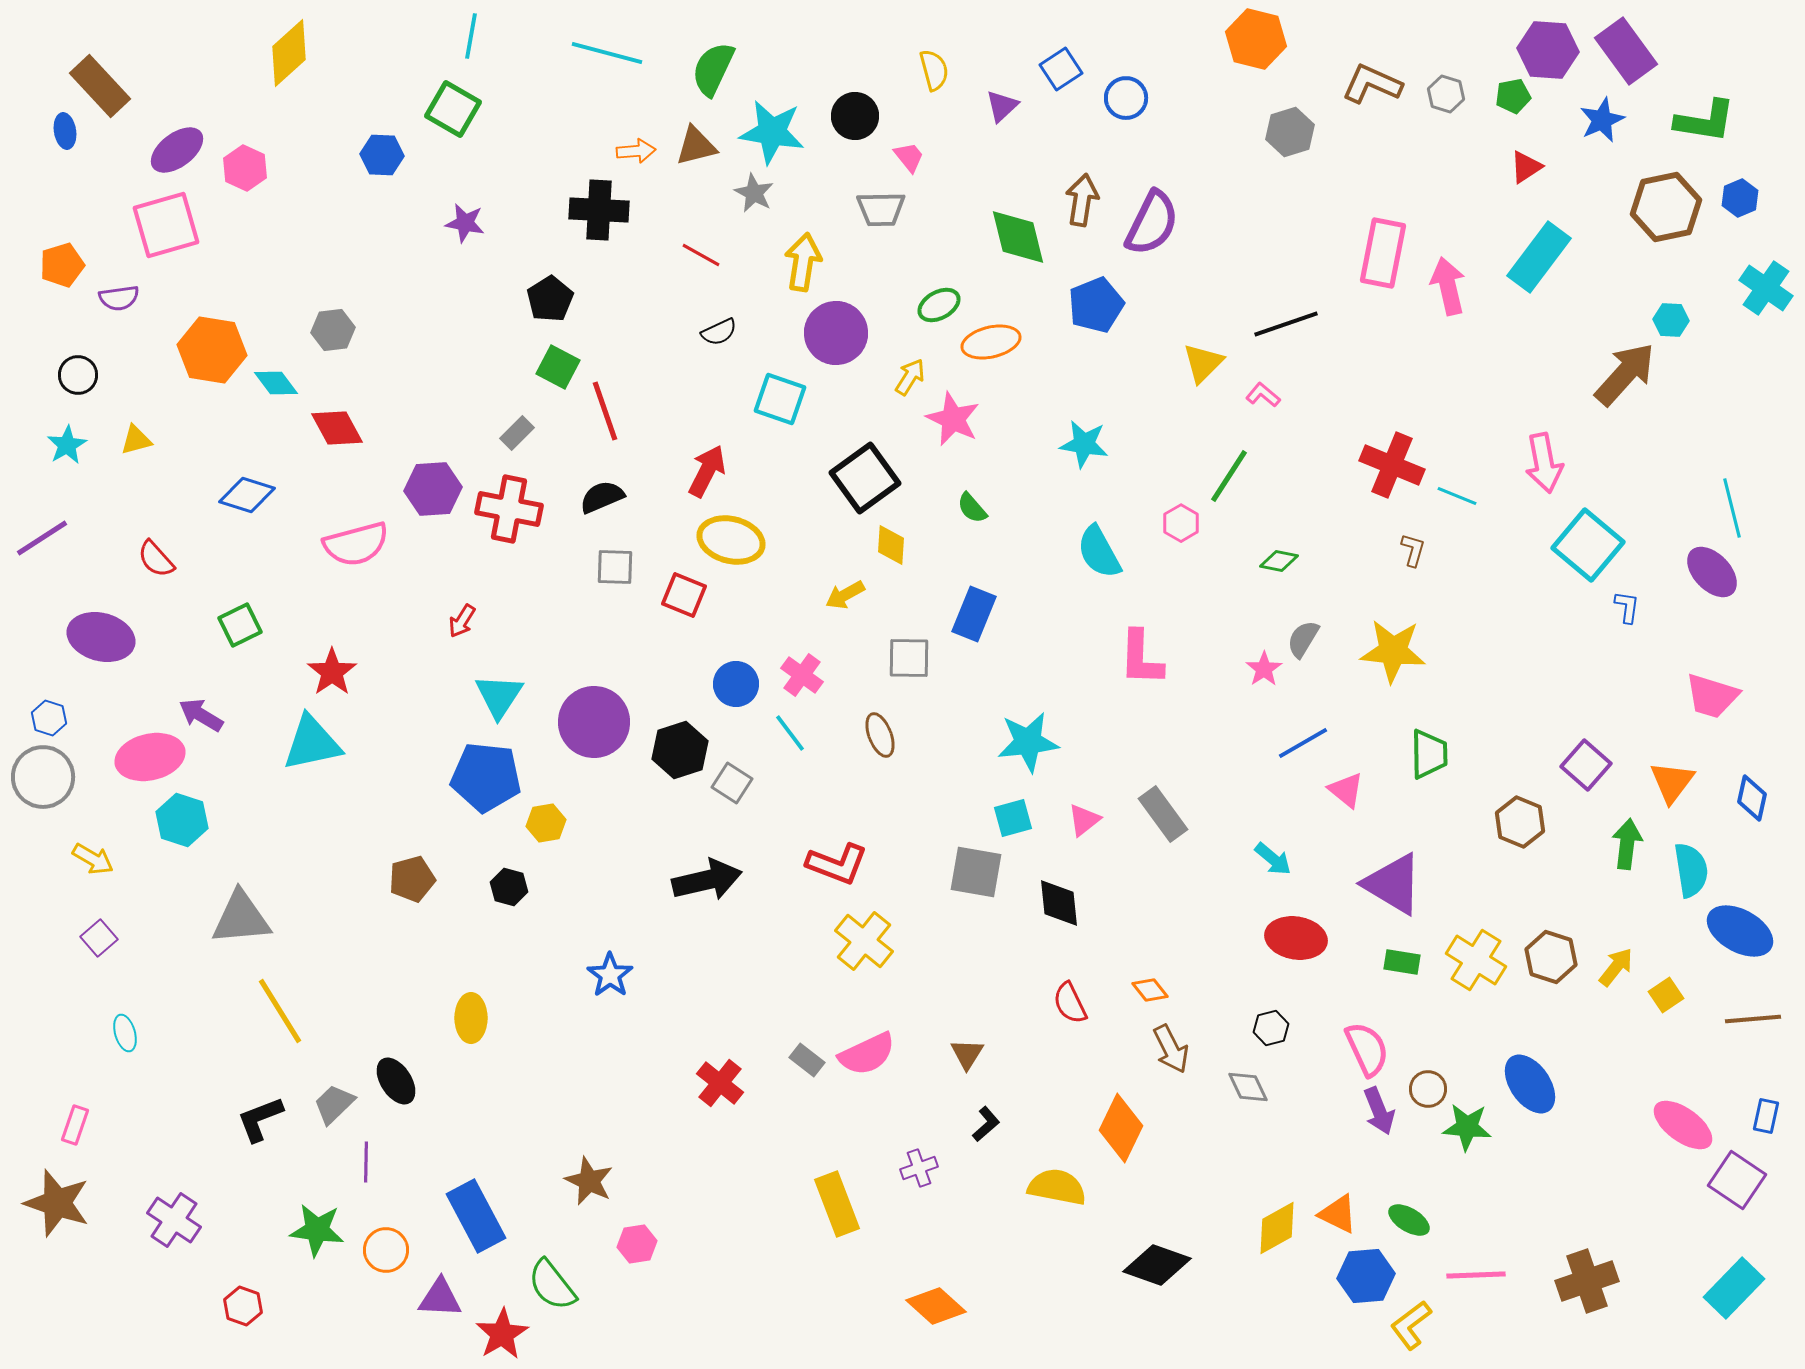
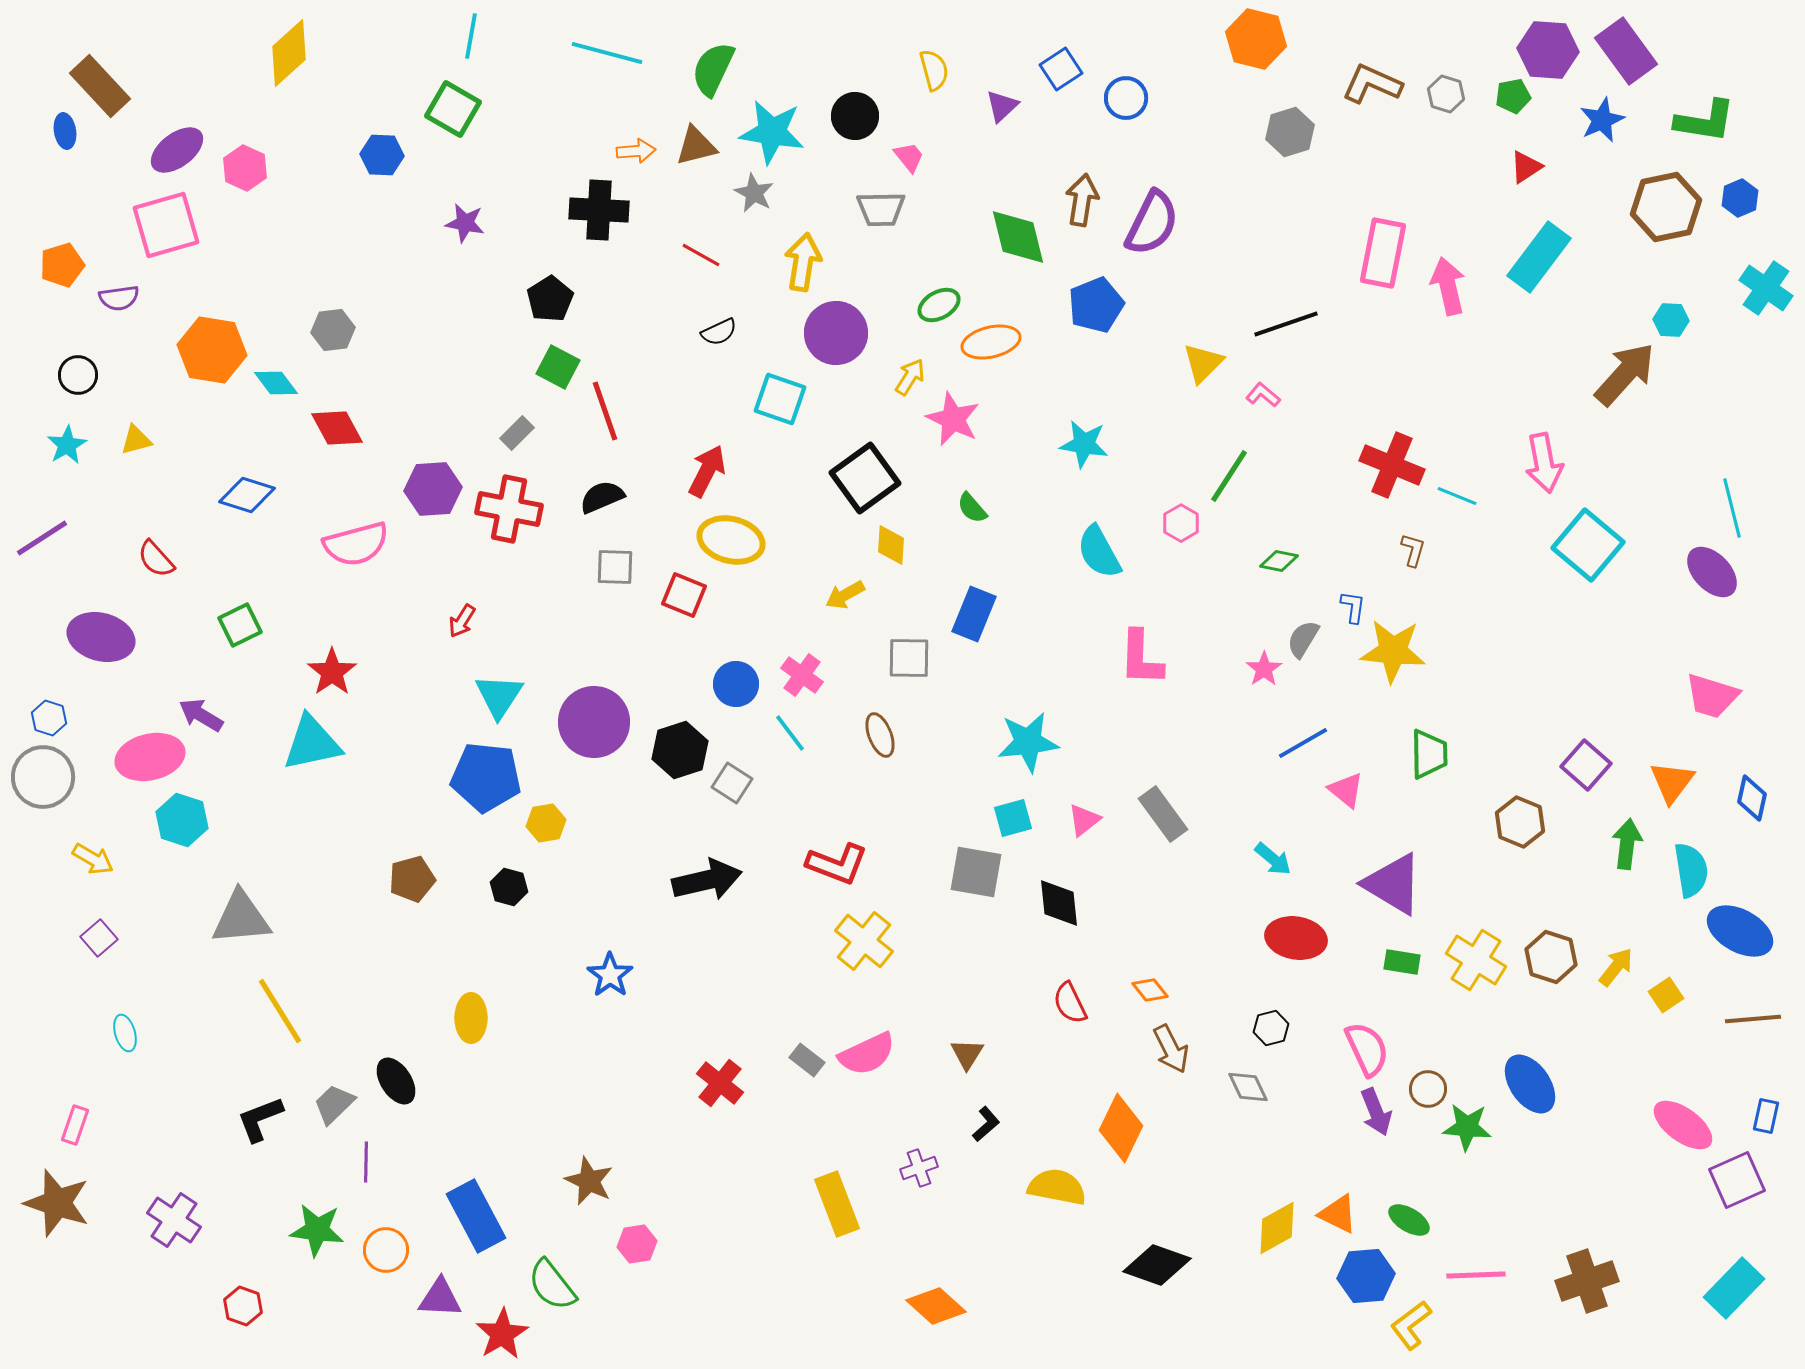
blue L-shape at (1627, 607): moved 274 px left
purple arrow at (1379, 1111): moved 3 px left, 1 px down
purple square at (1737, 1180): rotated 32 degrees clockwise
